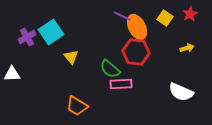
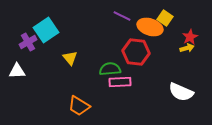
red star: moved 23 px down
orange ellipse: moved 13 px right; rotated 45 degrees counterclockwise
cyan square: moved 5 px left, 2 px up
purple cross: moved 1 px right, 5 px down
yellow triangle: moved 1 px left, 1 px down
green semicircle: rotated 135 degrees clockwise
white triangle: moved 5 px right, 3 px up
pink rectangle: moved 1 px left, 2 px up
orange trapezoid: moved 2 px right
